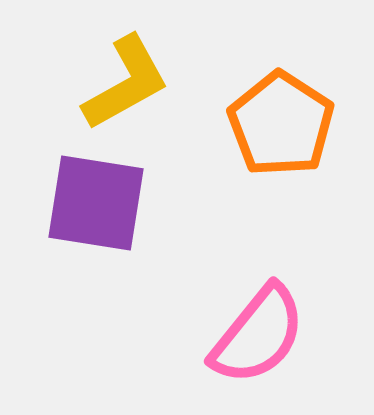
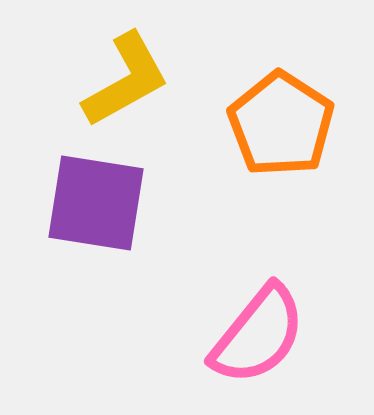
yellow L-shape: moved 3 px up
